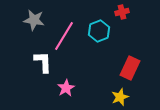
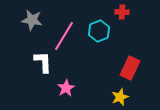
red cross: rotated 16 degrees clockwise
gray star: moved 2 px left
